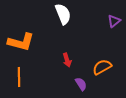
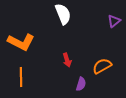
orange L-shape: rotated 12 degrees clockwise
orange semicircle: moved 1 px up
orange line: moved 2 px right
purple semicircle: rotated 48 degrees clockwise
